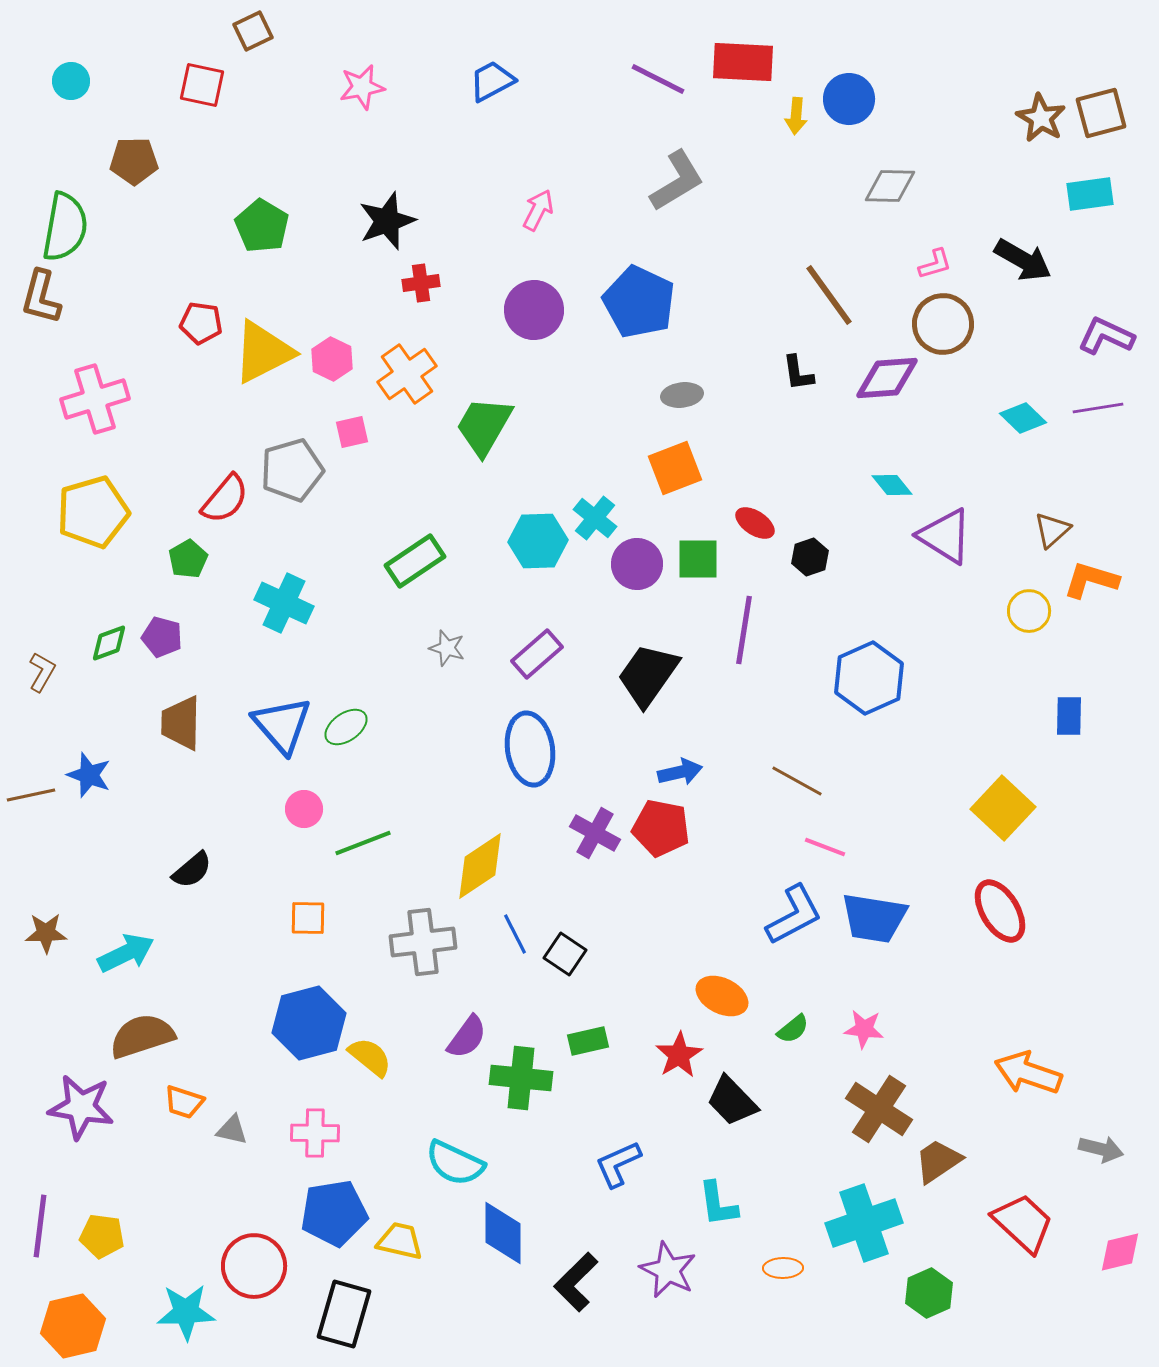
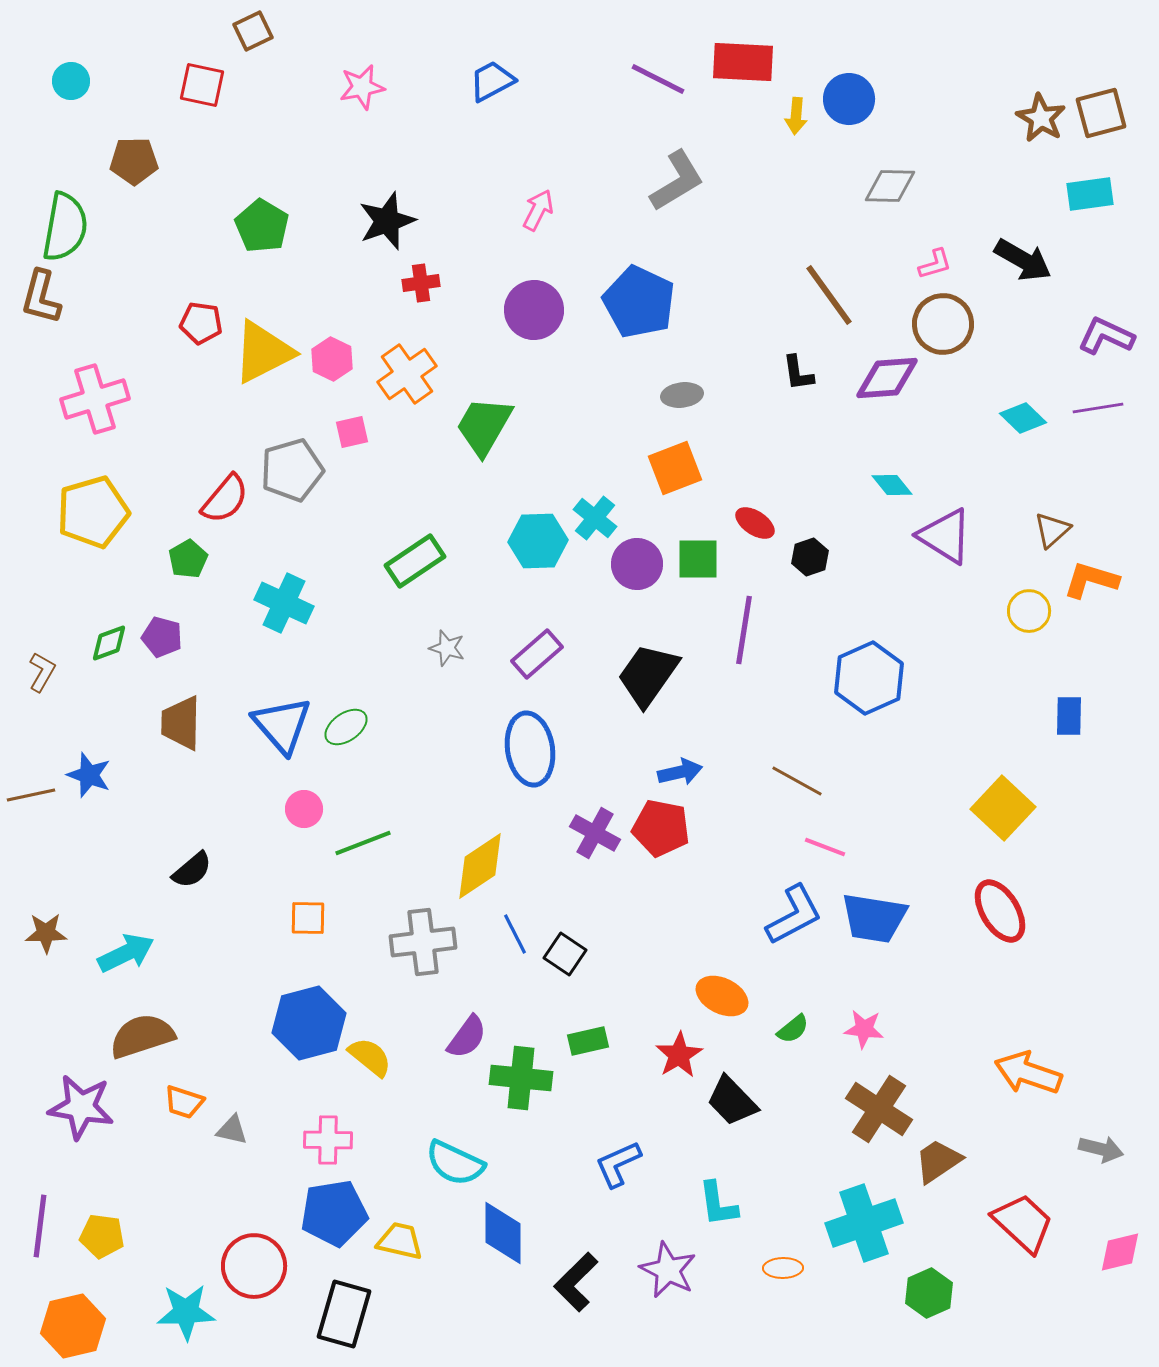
pink cross at (315, 1133): moved 13 px right, 7 px down
